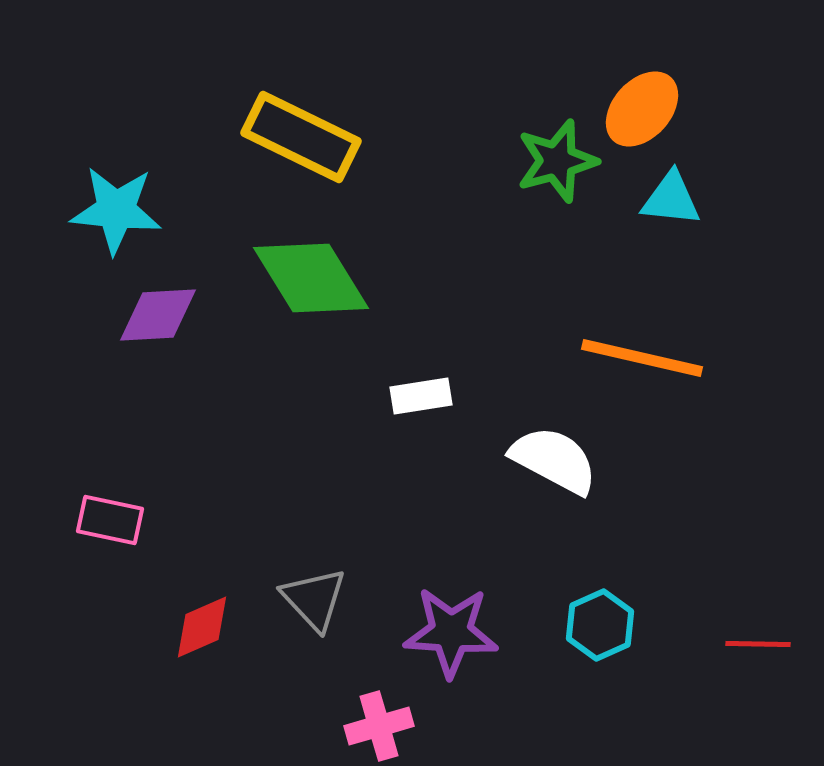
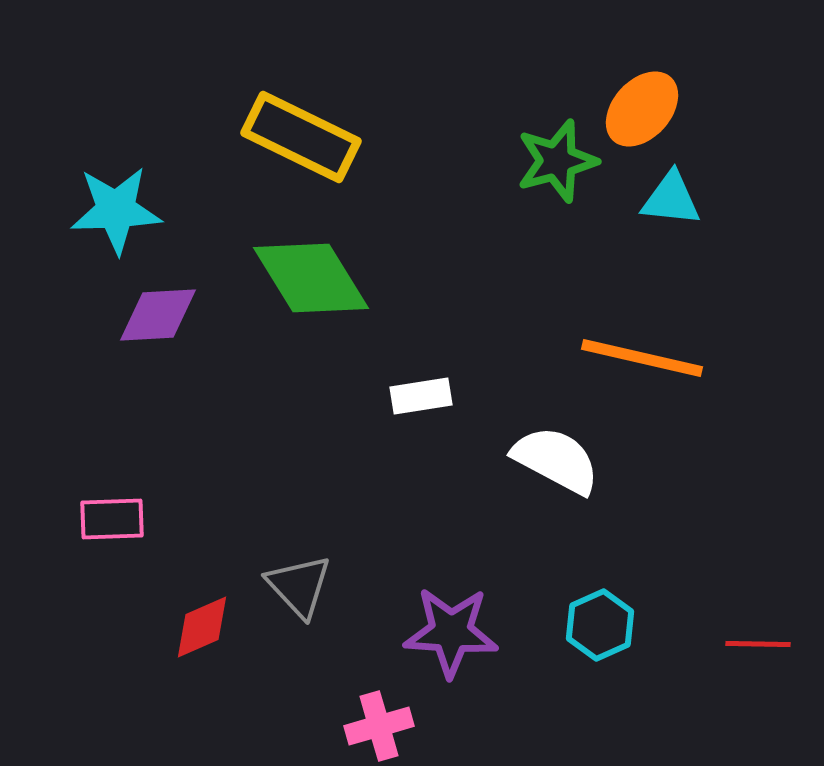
cyan star: rotated 8 degrees counterclockwise
white semicircle: moved 2 px right
pink rectangle: moved 2 px right, 1 px up; rotated 14 degrees counterclockwise
gray triangle: moved 15 px left, 13 px up
